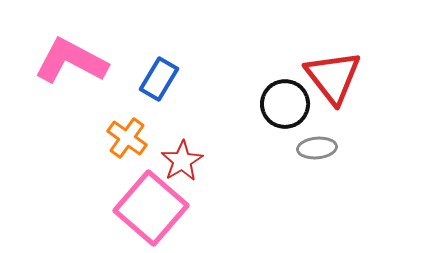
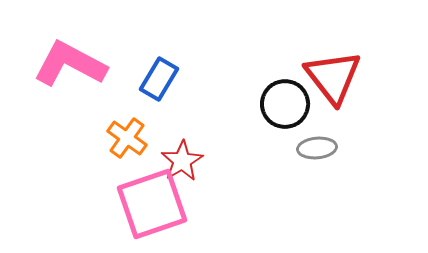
pink L-shape: moved 1 px left, 3 px down
pink square: moved 1 px right, 4 px up; rotated 30 degrees clockwise
